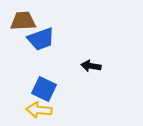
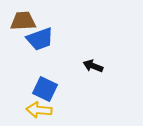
blue trapezoid: moved 1 px left
black arrow: moved 2 px right; rotated 12 degrees clockwise
blue square: moved 1 px right
